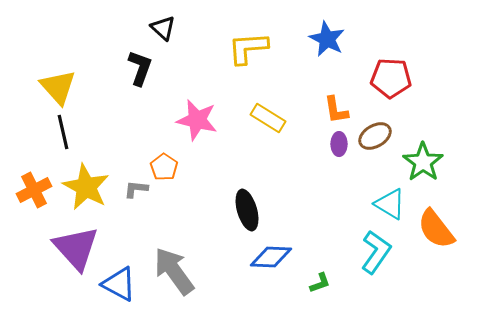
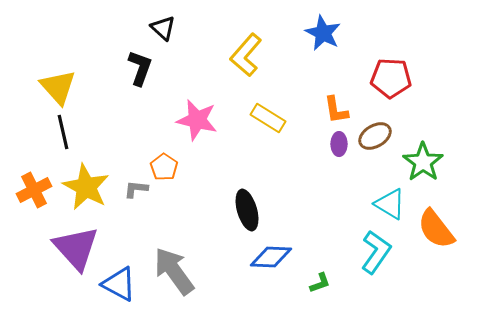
blue star: moved 4 px left, 6 px up
yellow L-shape: moved 2 px left, 7 px down; rotated 45 degrees counterclockwise
